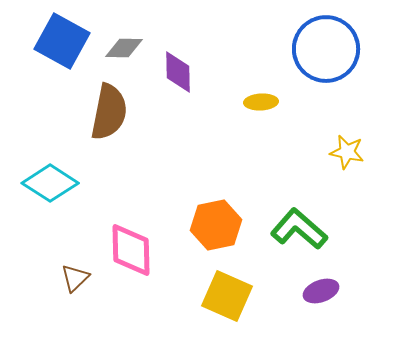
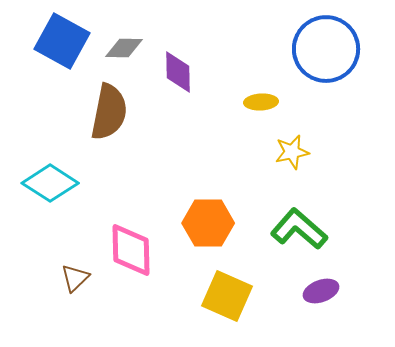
yellow star: moved 55 px left; rotated 24 degrees counterclockwise
orange hexagon: moved 8 px left, 2 px up; rotated 12 degrees clockwise
